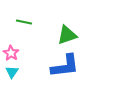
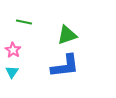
pink star: moved 2 px right, 3 px up
